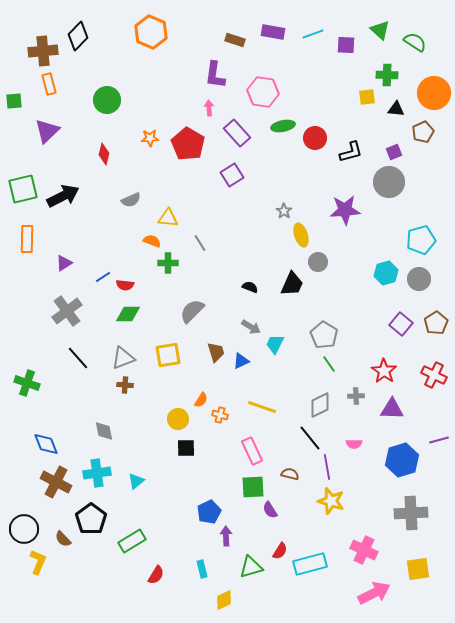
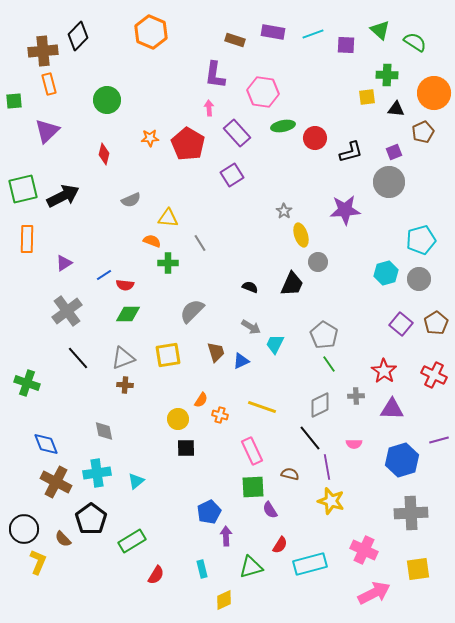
blue line at (103, 277): moved 1 px right, 2 px up
red semicircle at (280, 551): moved 6 px up
